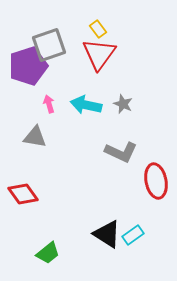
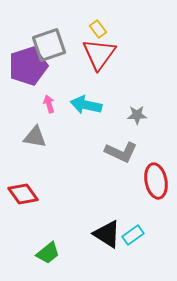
gray star: moved 14 px right, 11 px down; rotated 24 degrees counterclockwise
